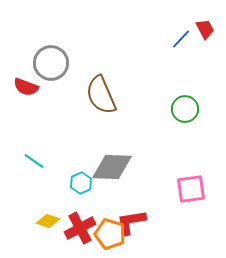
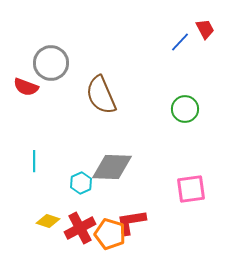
blue line: moved 1 px left, 3 px down
cyan line: rotated 55 degrees clockwise
